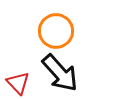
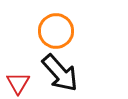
red triangle: rotated 15 degrees clockwise
